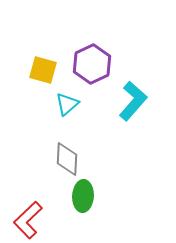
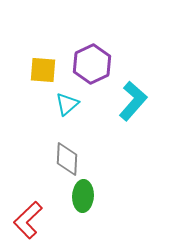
yellow square: rotated 12 degrees counterclockwise
